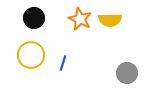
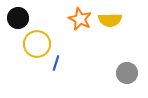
black circle: moved 16 px left
yellow circle: moved 6 px right, 11 px up
blue line: moved 7 px left
